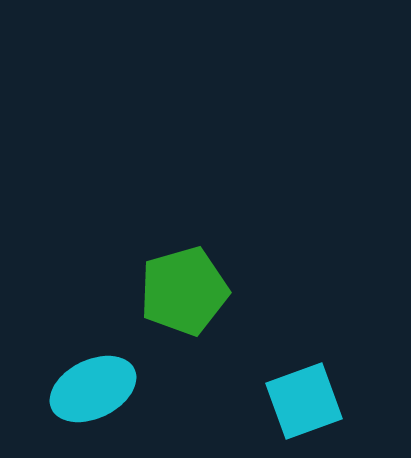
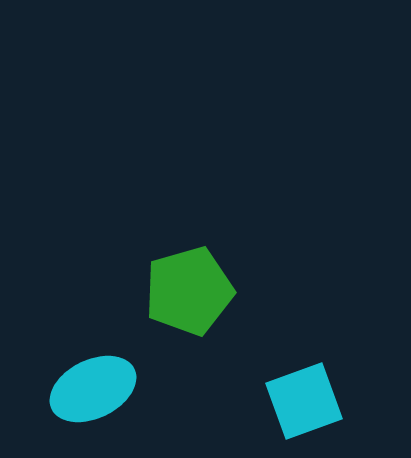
green pentagon: moved 5 px right
